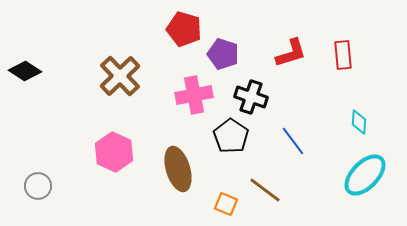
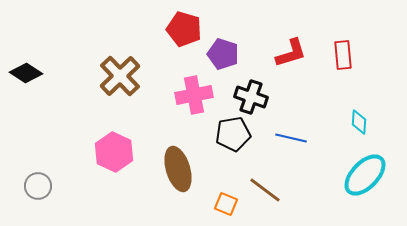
black diamond: moved 1 px right, 2 px down
black pentagon: moved 2 px right, 2 px up; rotated 28 degrees clockwise
blue line: moved 2 px left, 3 px up; rotated 40 degrees counterclockwise
